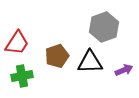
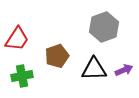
red trapezoid: moved 4 px up
black triangle: moved 4 px right, 7 px down
